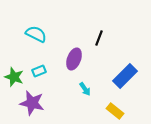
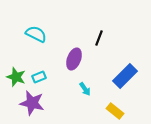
cyan rectangle: moved 6 px down
green star: moved 2 px right
